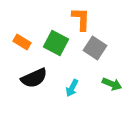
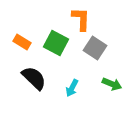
black semicircle: rotated 112 degrees counterclockwise
